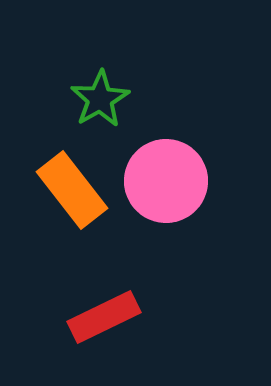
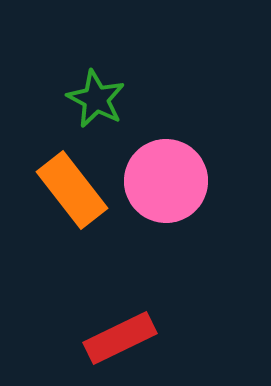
green star: moved 4 px left; rotated 14 degrees counterclockwise
red rectangle: moved 16 px right, 21 px down
